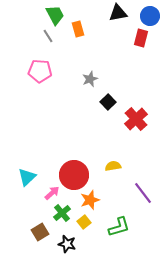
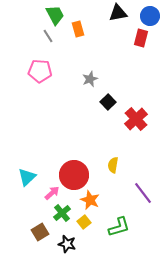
yellow semicircle: moved 1 px up; rotated 70 degrees counterclockwise
orange star: rotated 30 degrees counterclockwise
